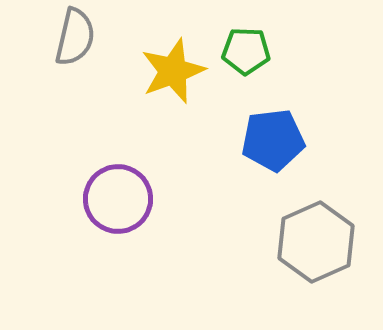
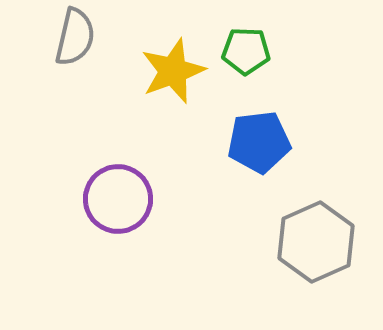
blue pentagon: moved 14 px left, 2 px down
